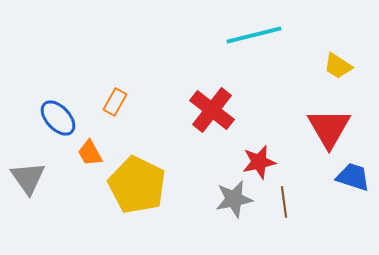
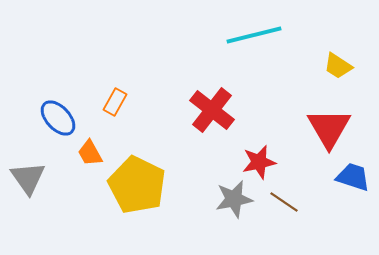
brown line: rotated 48 degrees counterclockwise
